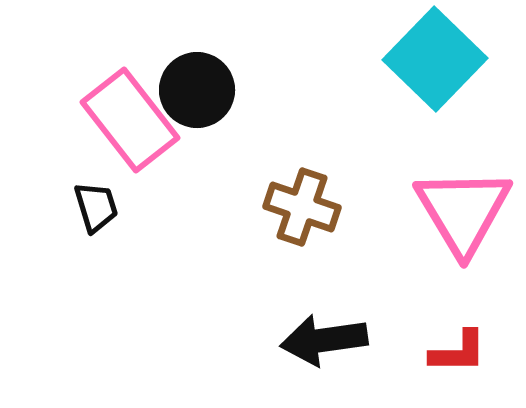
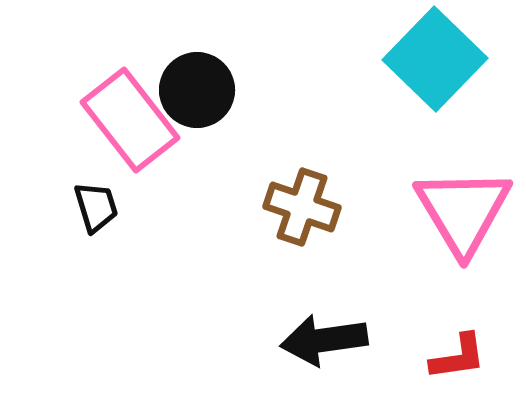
red L-shape: moved 5 px down; rotated 8 degrees counterclockwise
